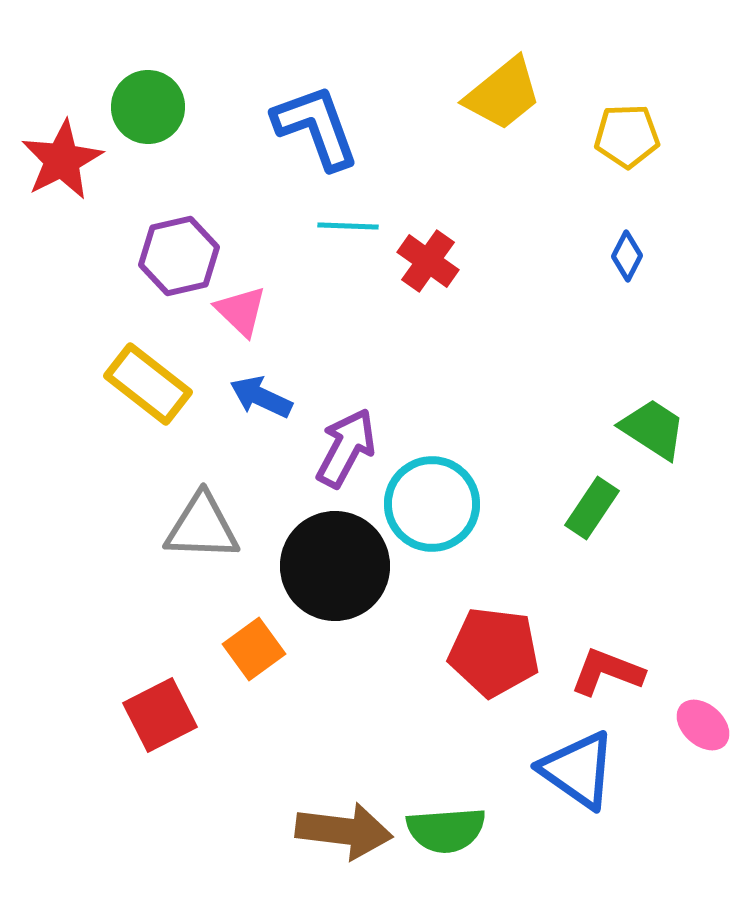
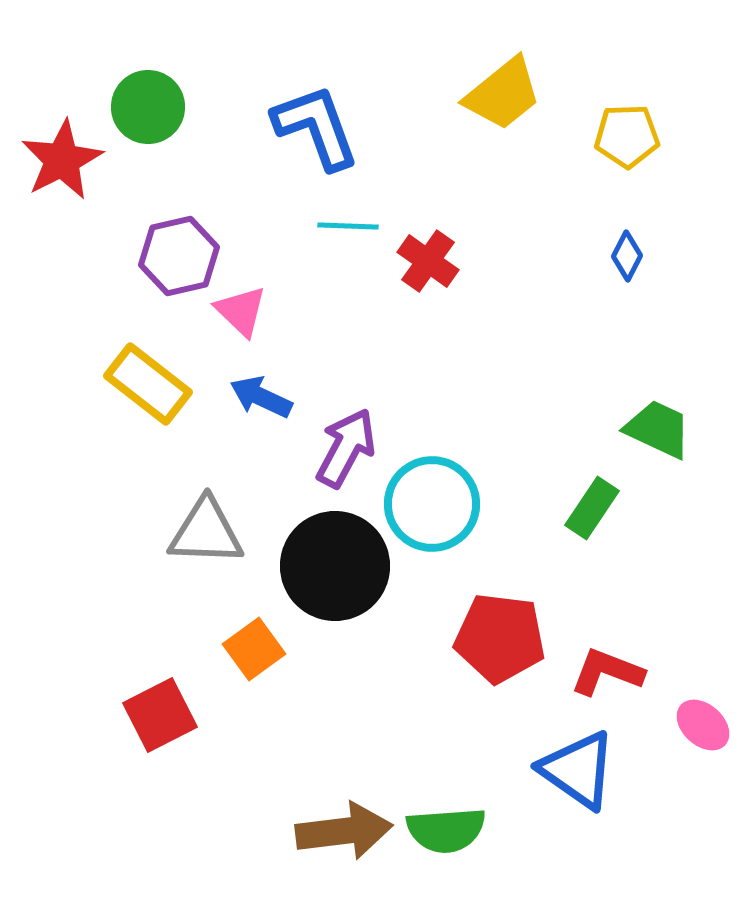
green trapezoid: moved 5 px right; rotated 8 degrees counterclockwise
gray triangle: moved 4 px right, 5 px down
red pentagon: moved 6 px right, 14 px up
brown arrow: rotated 14 degrees counterclockwise
